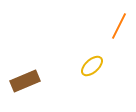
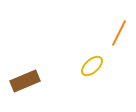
orange line: moved 7 px down
